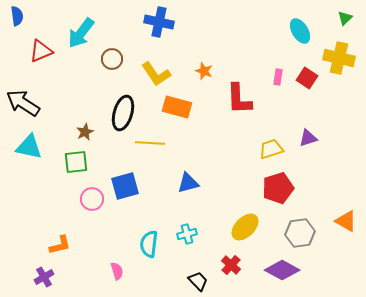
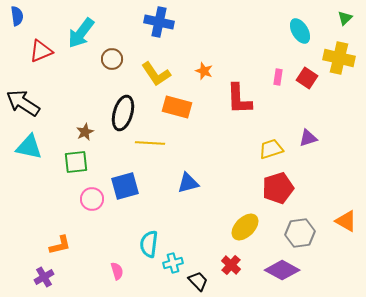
cyan cross: moved 14 px left, 29 px down
